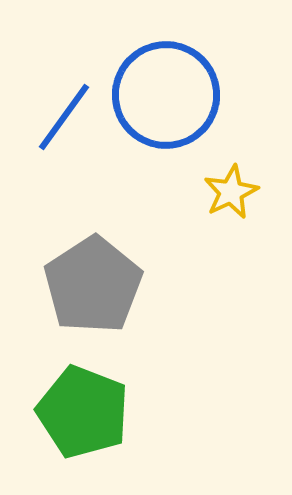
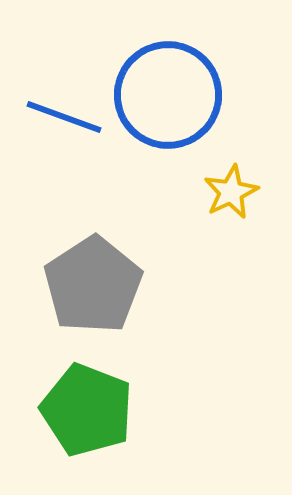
blue circle: moved 2 px right
blue line: rotated 74 degrees clockwise
green pentagon: moved 4 px right, 2 px up
